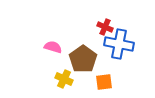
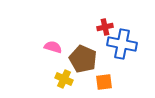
red cross: rotated 35 degrees counterclockwise
blue cross: moved 3 px right
brown pentagon: rotated 12 degrees counterclockwise
